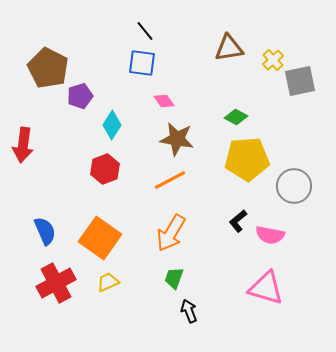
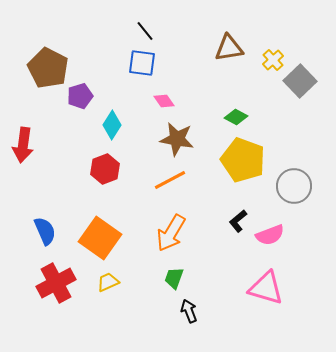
gray square: rotated 32 degrees counterclockwise
yellow pentagon: moved 4 px left, 1 px down; rotated 24 degrees clockwise
pink semicircle: rotated 32 degrees counterclockwise
